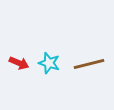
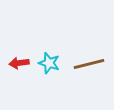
red arrow: rotated 150 degrees clockwise
